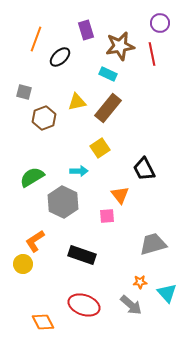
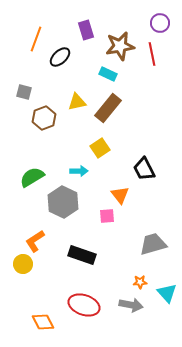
gray arrow: rotated 30 degrees counterclockwise
